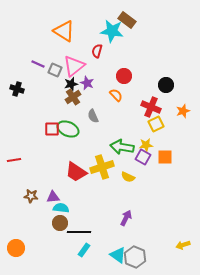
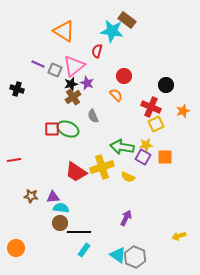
yellow arrow: moved 4 px left, 9 px up
